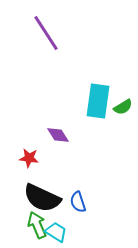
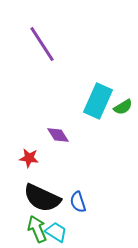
purple line: moved 4 px left, 11 px down
cyan rectangle: rotated 16 degrees clockwise
green arrow: moved 4 px down
